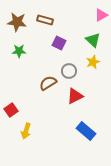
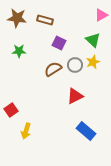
brown star: moved 4 px up
gray circle: moved 6 px right, 6 px up
brown semicircle: moved 5 px right, 14 px up
